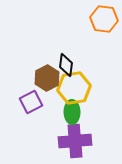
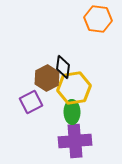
orange hexagon: moved 6 px left
black diamond: moved 3 px left, 2 px down
